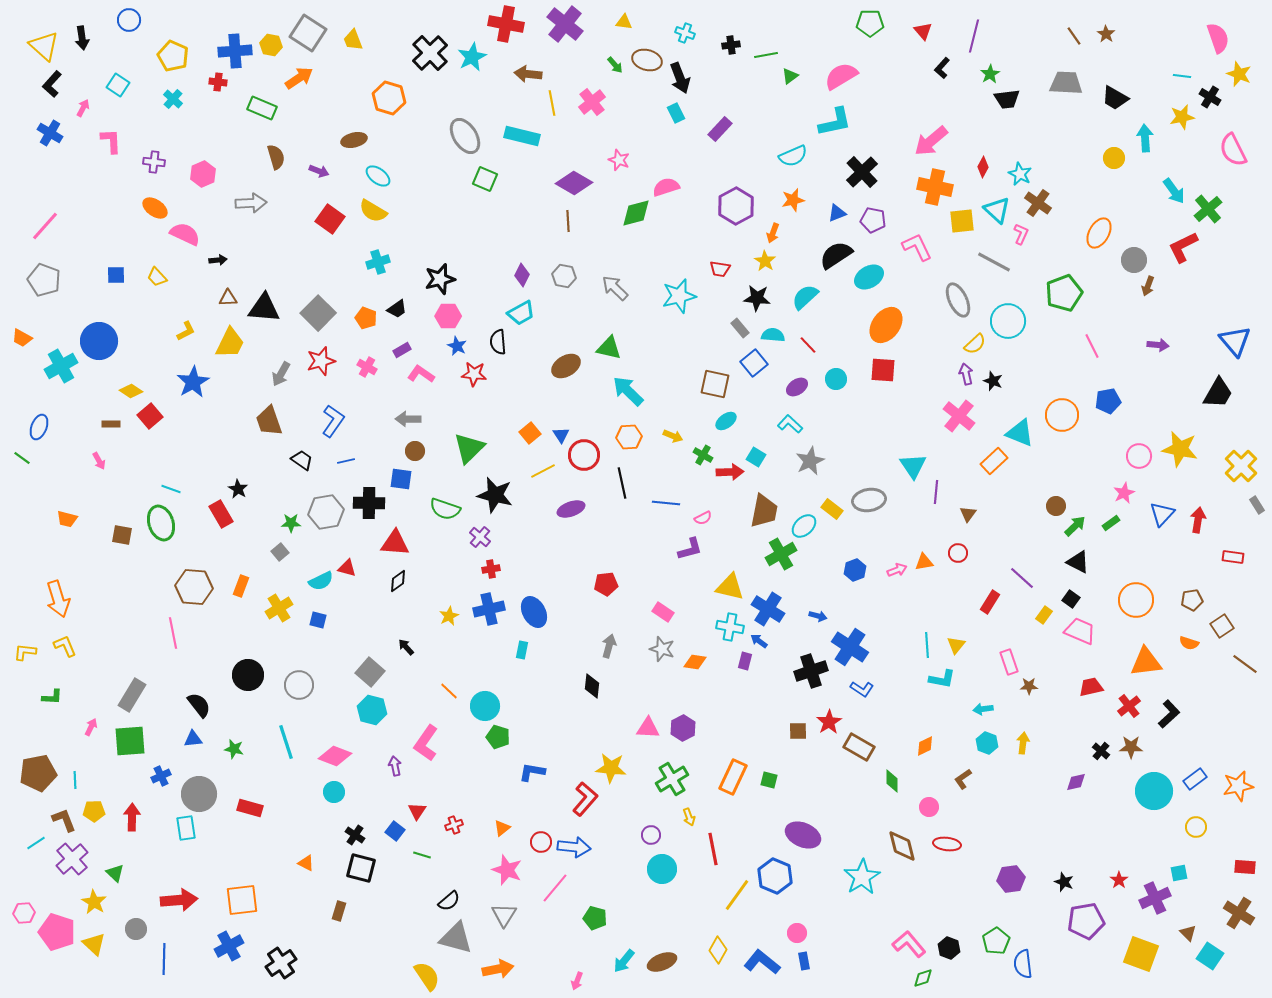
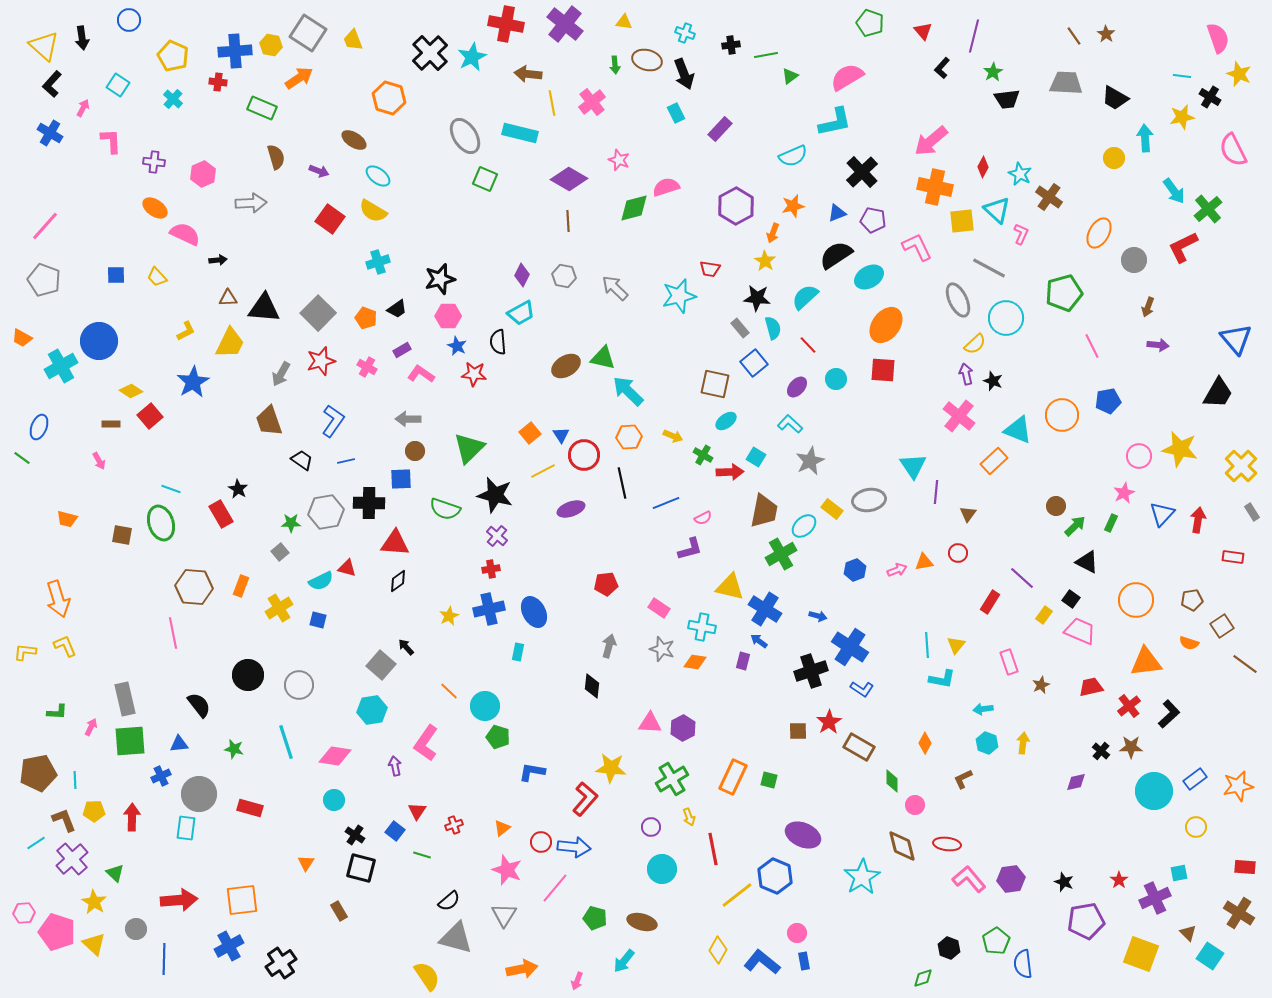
green pentagon at (870, 23): rotated 20 degrees clockwise
green arrow at (615, 65): rotated 36 degrees clockwise
green star at (990, 74): moved 3 px right, 2 px up
pink semicircle at (841, 76): moved 6 px right, 1 px down
black arrow at (680, 78): moved 4 px right, 4 px up
cyan rectangle at (522, 136): moved 2 px left, 3 px up
brown ellipse at (354, 140): rotated 45 degrees clockwise
purple diamond at (574, 183): moved 5 px left, 4 px up
orange star at (793, 200): moved 6 px down
brown cross at (1038, 203): moved 11 px right, 6 px up
green diamond at (636, 213): moved 2 px left, 5 px up
gray line at (994, 262): moved 5 px left, 6 px down
red trapezoid at (720, 269): moved 10 px left
brown arrow at (1148, 286): moved 21 px down
green pentagon at (1064, 293): rotated 6 degrees clockwise
cyan circle at (1008, 321): moved 2 px left, 3 px up
cyan semicircle at (773, 335): moved 7 px up; rotated 70 degrees clockwise
blue triangle at (1235, 341): moved 1 px right, 2 px up
green triangle at (609, 348): moved 6 px left, 10 px down
purple ellipse at (797, 387): rotated 15 degrees counterclockwise
cyan triangle at (1020, 433): moved 2 px left, 3 px up
blue square at (401, 479): rotated 10 degrees counterclockwise
blue line at (666, 503): rotated 28 degrees counterclockwise
gray rectangle at (1257, 505): moved 5 px left, 7 px down
green rectangle at (1111, 523): rotated 30 degrees counterclockwise
purple cross at (480, 537): moved 17 px right, 1 px up
black triangle at (1078, 562): moved 9 px right
blue cross at (768, 609): moved 3 px left
pink rectangle at (663, 612): moved 4 px left, 4 px up
cyan cross at (730, 627): moved 28 px left
cyan rectangle at (522, 650): moved 4 px left, 2 px down
purple rectangle at (745, 661): moved 2 px left
gray square at (370, 672): moved 11 px right, 7 px up
brown star at (1029, 686): moved 12 px right, 1 px up; rotated 24 degrees counterclockwise
gray rectangle at (132, 695): moved 7 px left, 4 px down; rotated 44 degrees counterclockwise
green L-shape at (52, 697): moved 5 px right, 15 px down
cyan hexagon at (372, 710): rotated 24 degrees counterclockwise
pink triangle at (648, 728): moved 2 px right, 5 px up
blue triangle at (193, 739): moved 14 px left, 5 px down
orange diamond at (925, 746): moved 3 px up; rotated 35 degrees counterclockwise
pink diamond at (335, 756): rotated 12 degrees counterclockwise
brown L-shape at (963, 779): rotated 10 degrees clockwise
cyan circle at (334, 792): moved 8 px down
pink circle at (929, 807): moved 14 px left, 2 px up
cyan rectangle at (186, 828): rotated 15 degrees clockwise
purple circle at (651, 835): moved 8 px up
orange triangle at (306, 863): rotated 36 degrees clockwise
yellow line at (737, 895): rotated 16 degrees clockwise
brown rectangle at (339, 911): rotated 48 degrees counterclockwise
pink L-shape at (909, 944): moved 60 px right, 65 px up
brown ellipse at (662, 962): moved 20 px left, 40 px up; rotated 36 degrees clockwise
orange arrow at (498, 969): moved 24 px right
